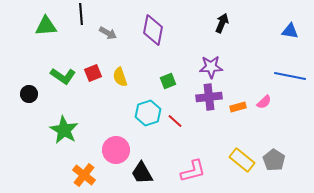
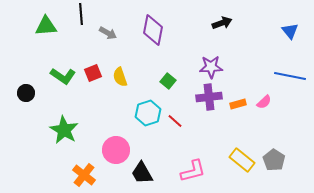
black arrow: rotated 48 degrees clockwise
blue triangle: rotated 42 degrees clockwise
green square: rotated 28 degrees counterclockwise
black circle: moved 3 px left, 1 px up
orange rectangle: moved 3 px up
